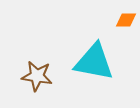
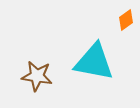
orange diamond: rotated 35 degrees counterclockwise
